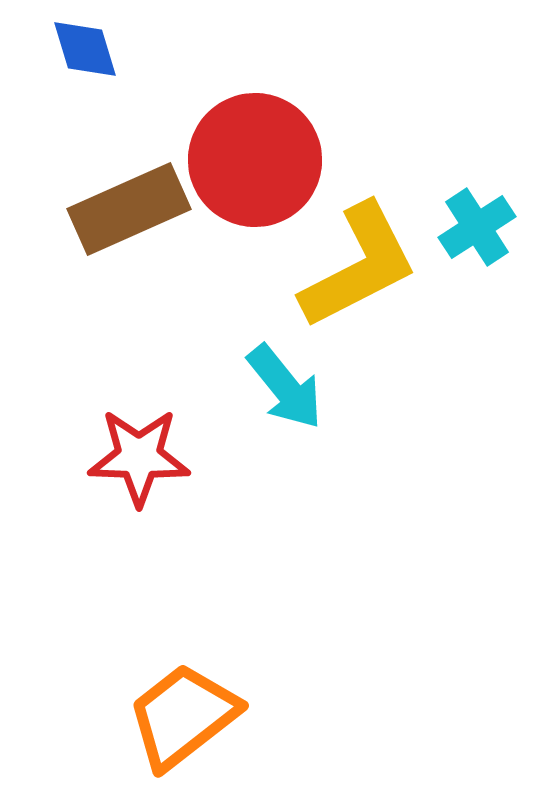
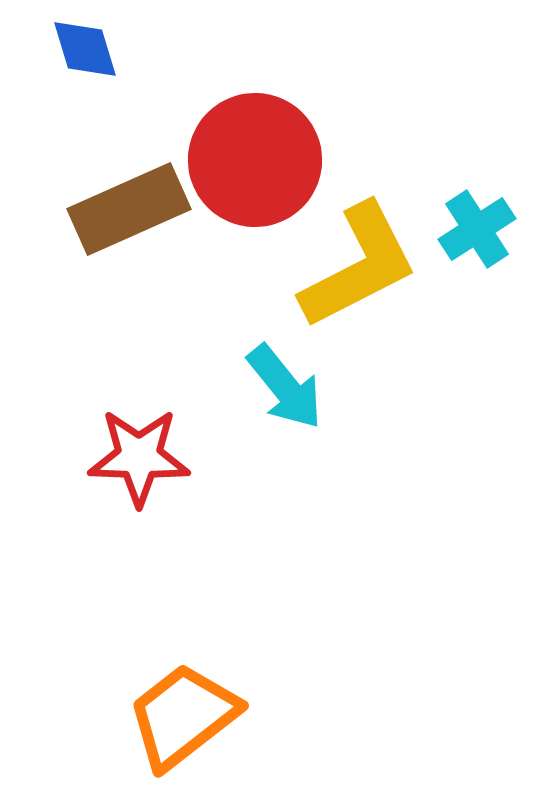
cyan cross: moved 2 px down
